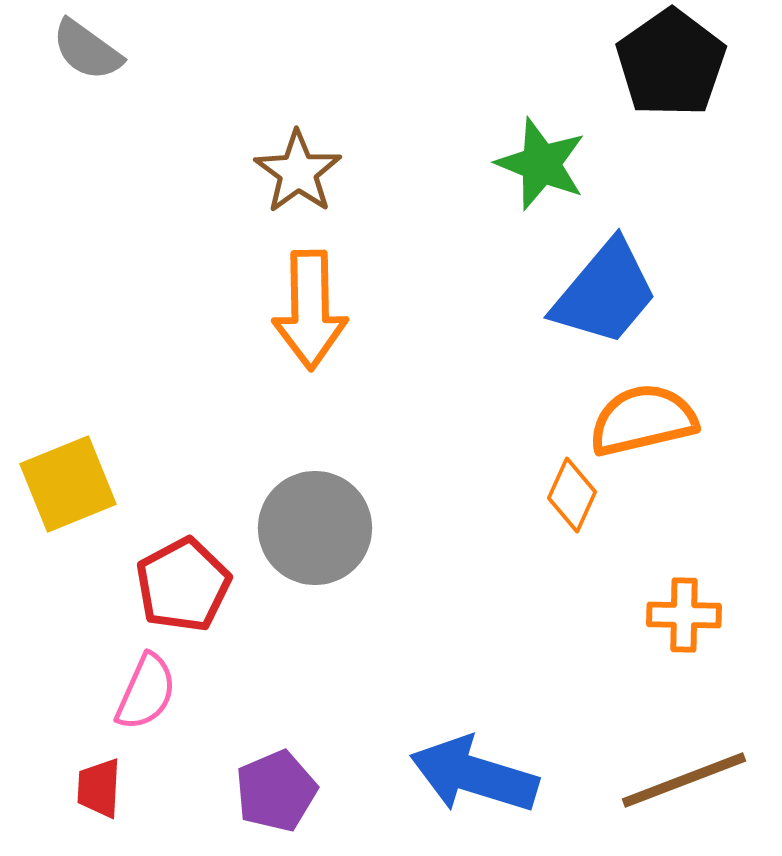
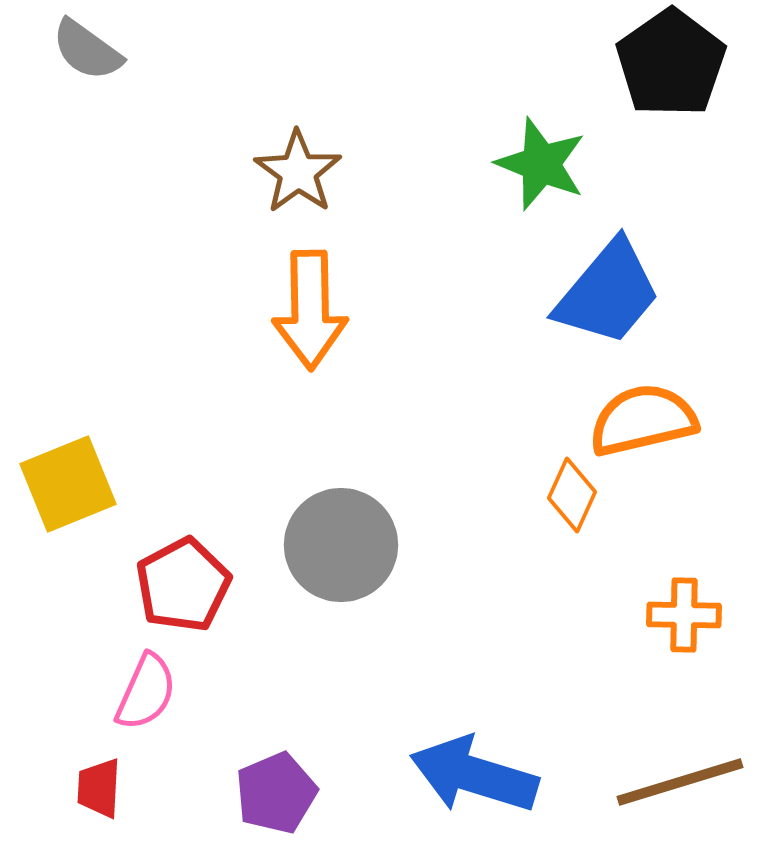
blue trapezoid: moved 3 px right
gray circle: moved 26 px right, 17 px down
brown line: moved 4 px left, 2 px down; rotated 4 degrees clockwise
purple pentagon: moved 2 px down
